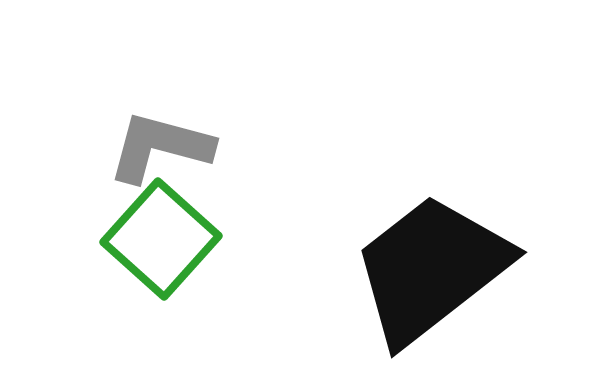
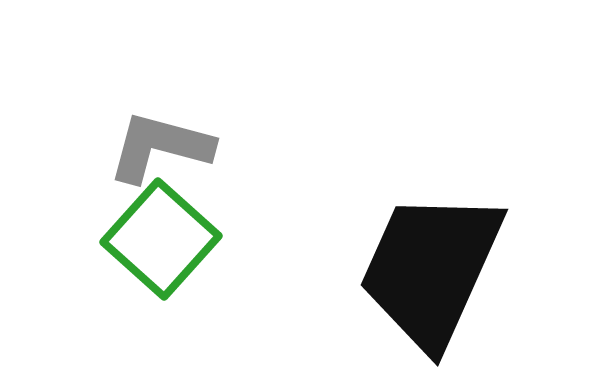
black trapezoid: rotated 28 degrees counterclockwise
